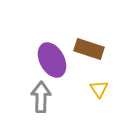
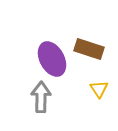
purple ellipse: moved 1 px up
